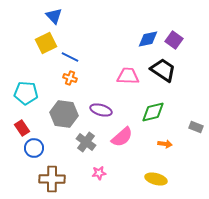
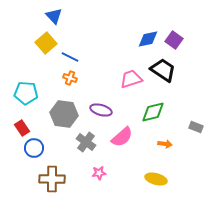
yellow square: rotated 15 degrees counterclockwise
pink trapezoid: moved 3 px right, 3 px down; rotated 20 degrees counterclockwise
